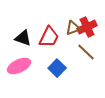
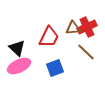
brown triangle: rotated 14 degrees clockwise
black triangle: moved 6 px left, 10 px down; rotated 24 degrees clockwise
blue square: moved 2 px left; rotated 24 degrees clockwise
